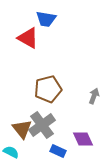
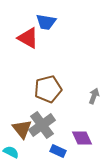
blue trapezoid: moved 3 px down
purple diamond: moved 1 px left, 1 px up
